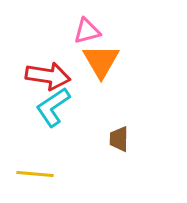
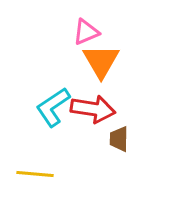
pink triangle: moved 1 px left, 1 px down; rotated 8 degrees counterclockwise
red arrow: moved 45 px right, 33 px down
